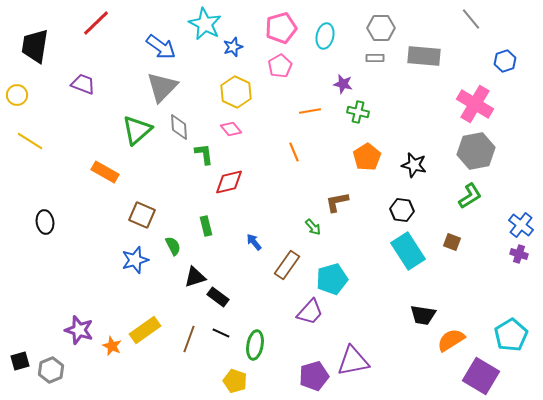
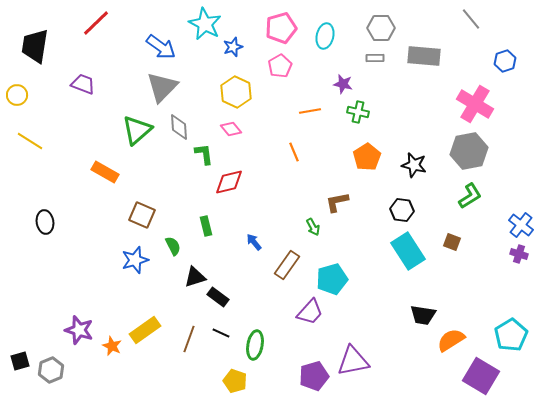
gray hexagon at (476, 151): moved 7 px left
green arrow at (313, 227): rotated 12 degrees clockwise
